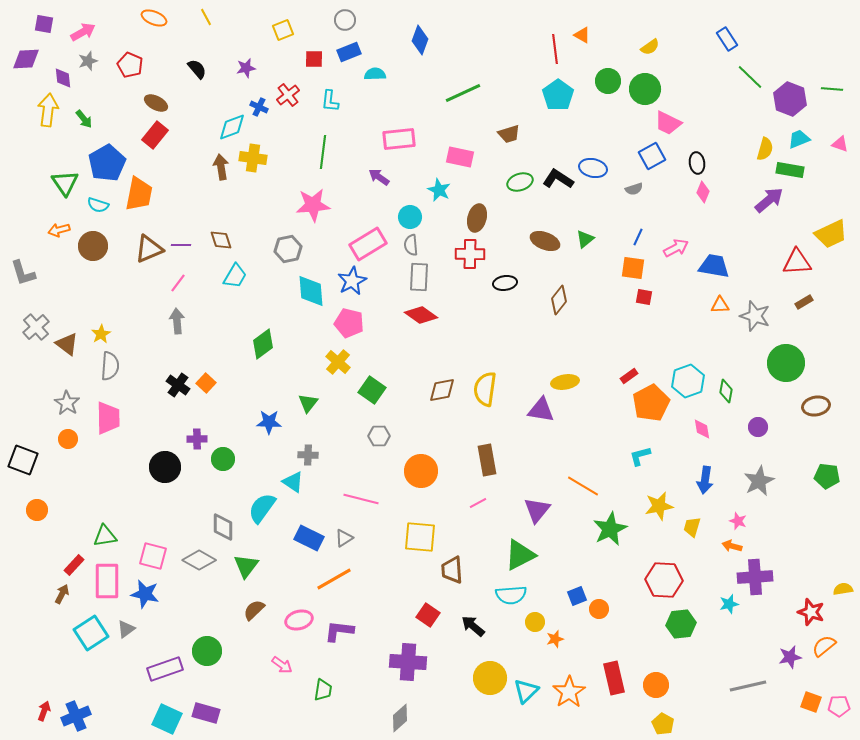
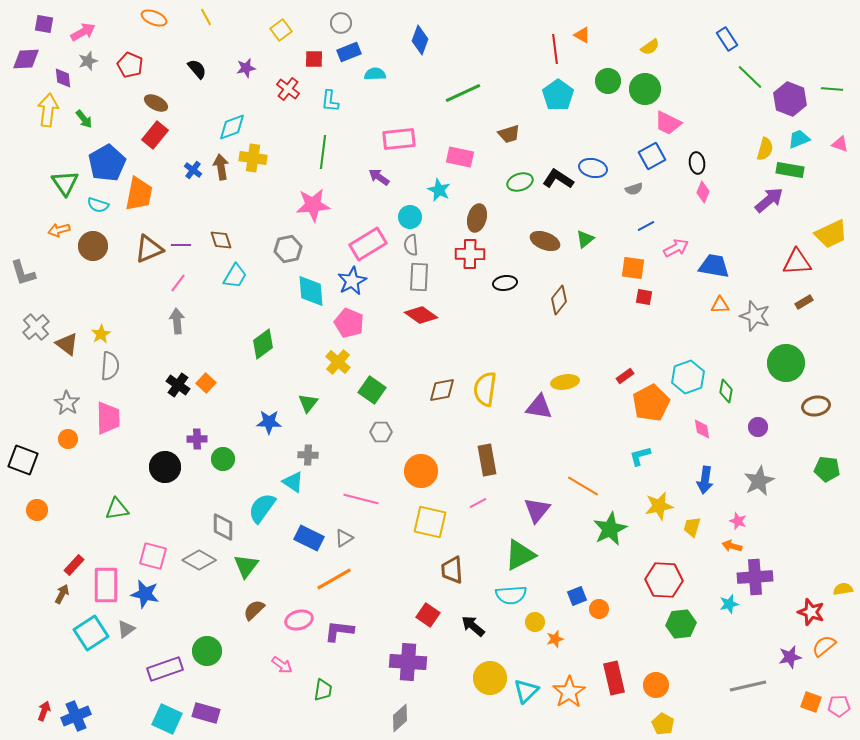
gray circle at (345, 20): moved 4 px left, 3 px down
yellow square at (283, 30): moved 2 px left; rotated 15 degrees counterclockwise
red cross at (288, 95): moved 6 px up; rotated 15 degrees counterclockwise
blue cross at (259, 107): moved 66 px left, 63 px down; rotated 12 degrees clockwise
blue line at (638, 237): moved 8 px right, 11 px up; rotated 36 degrees clockwise
pink pentagon at (349, 323): rotated 8 degrees clockwise
red rectangle at (629, 376): moved 4 px left
cyan hexagon at (688, 381): moved 4 px up
purple triangle at (541, 410): moved 2 px left, 3 px up
gray hexagon at (379, 436): moved 2 px right, 4 px up
green pentagon at (827, 476): moved 7 px up
green triangle at (105, 536): moved 12 px right, 27 px up
yellow square at (420, 537): moved 10 px right, 15 px up; rotated 8 degrees clockwise
pink rectangle at (107, 581): moved 1 px left, 4 px down
